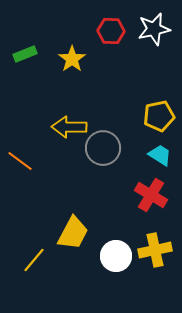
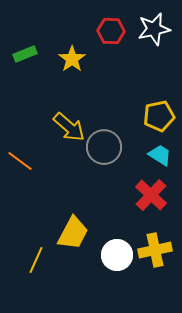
yellow arrow: rotated 140 degrees counterclockwise
gray circle: moved 1 px right, 1 px up
red cross: rotated 12 degrees clockwise
white circle: moved 1 px right, 1 px up
yellow line: moved 2 px right; rotated 16 degrees counterclockwise
